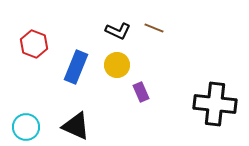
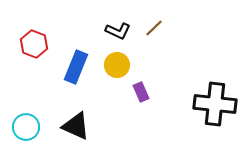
brown line: rotated 66 degrees counterclockwise
